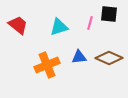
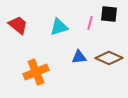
orange cross: moved 11 px left, 7 px down
